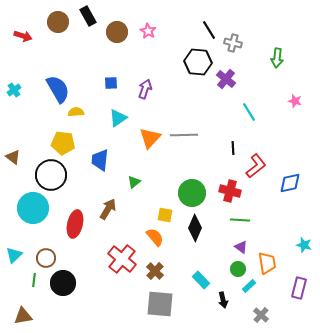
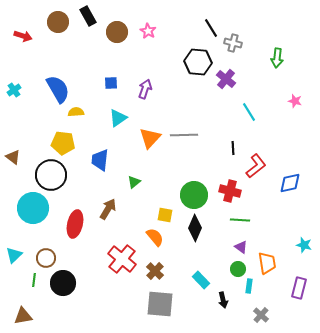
black line at (209, 30): moved 2 px right, 2 px up
green circle at (192, 193): moved 2 px right, 2 px down
cyan rectangle at (249, 286): rotated 40 degrees counterclockwise
